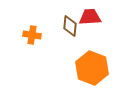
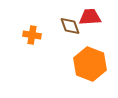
brown diamond: rotated 25 degrees counterclockwise
orange hexagon: moved 2 px left, 4 px up
